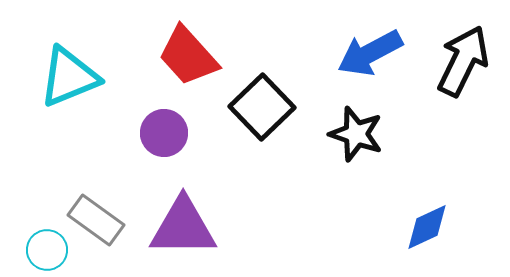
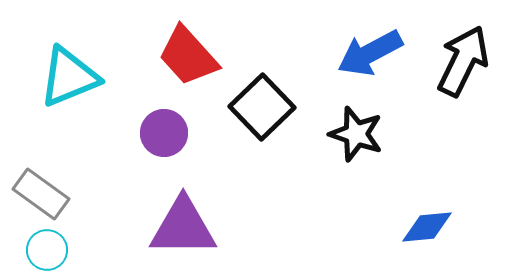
gray rectangle: moved 55 px left, 26 px up
blue diamond: rotated 20 degrees clockwise
